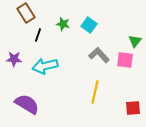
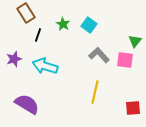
green star: rotated 16 degrees clockwise
purple star: rotated 21 degrees counterclockwise
cyan arrow: rotated 30 degrees clockwise
